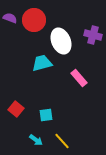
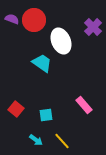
purple semicircle: moved 2 px right, 1 px down
purple cross: moved 8 px up; rotated 30 degrees clockwise
cyan trapezoid: rotated 50 degrees clockwise
pink rectangle: moved 5 px right, 27 px down
